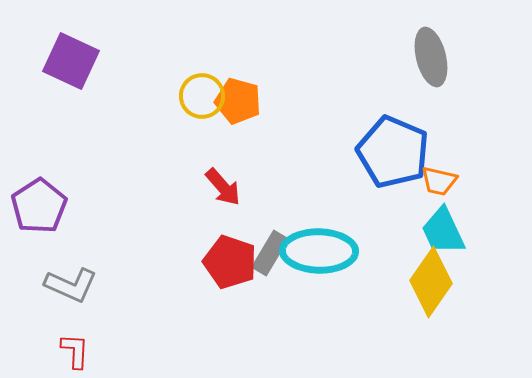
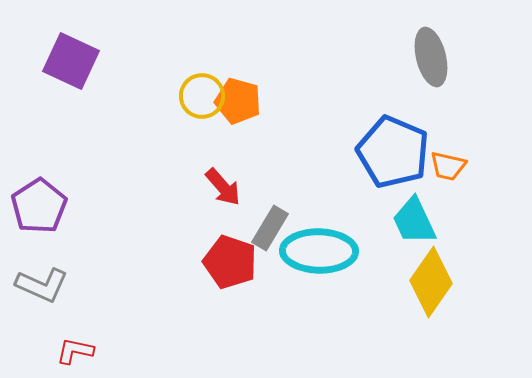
orange trapezoid: moved 9 px right, 15 px up
cyan trapezoid: moved 29 px left, 10 px up
gray rectangle: moved 25 px up
gray L-shape: moved 29 px left
red L-shape: rotated 81 degrees counterclockwise
